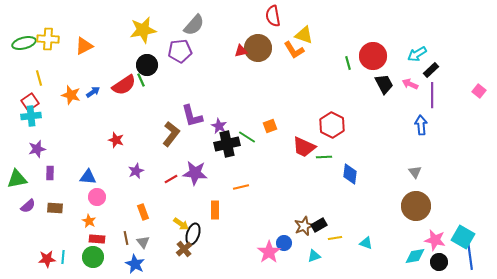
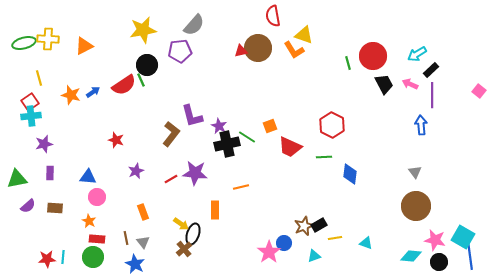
red trapezoid at (304, 147): moved 14 px left
purple star at (37, 149): moved 7 px right, 5 px up
cyan diamond at (415, 256): moved 4 px left; rotated 15 degrees clockwise
